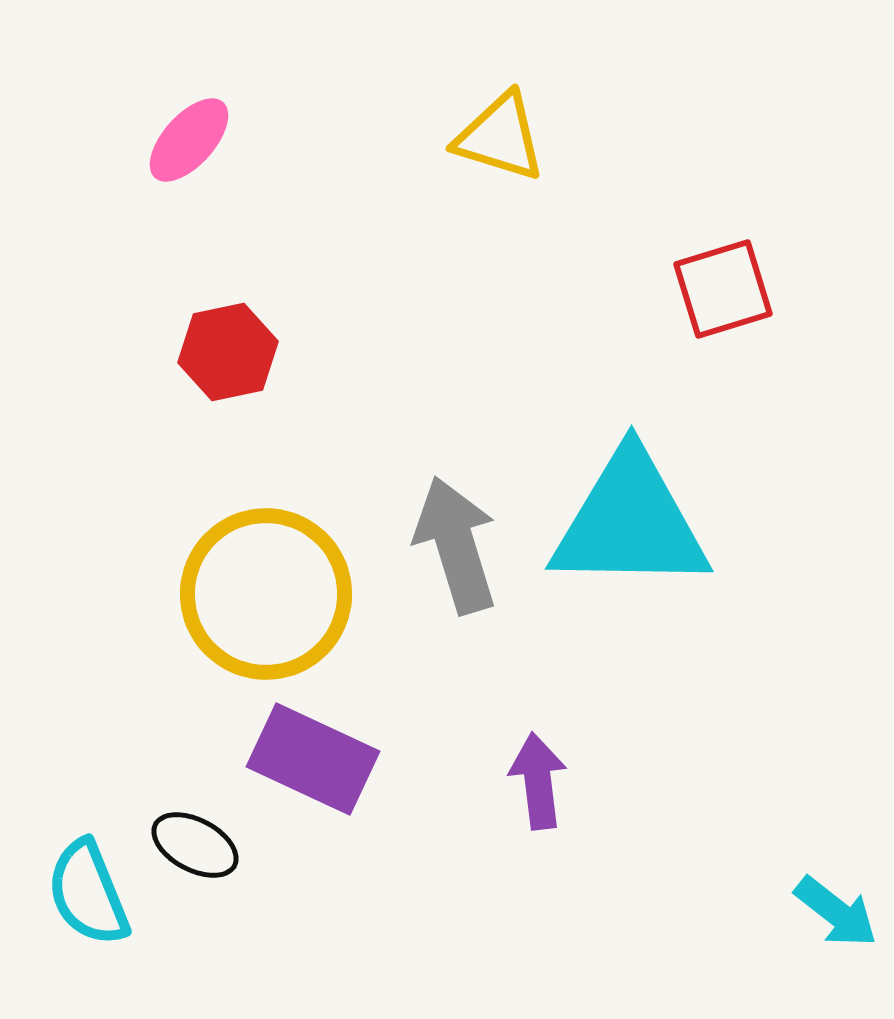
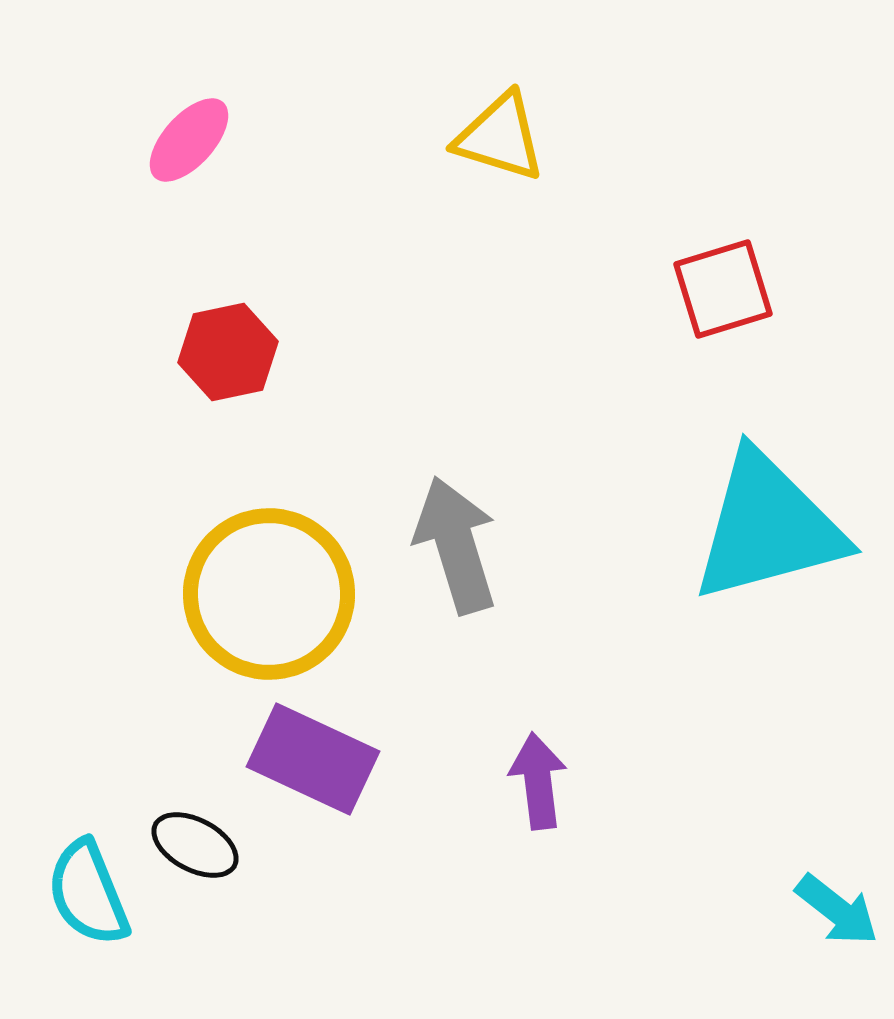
cyan triangle: moved 138 px right, 5 px down; rotated 16 degrees counterclockwise
yellow circle: moved 3 px right
cyan arrow: moved 1 px right, 2 px up
